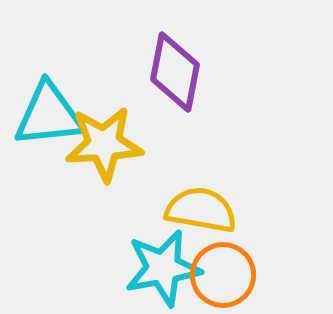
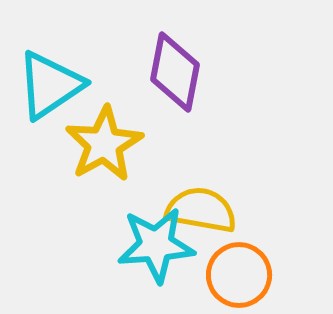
cyan triangle: moved 1 px right, 30 px up; rotated 28 degrees counterclockwise
yellow star: rotated 26 degrees counterclockwise
cyan star: moved 7 px left, 23 px up; rotated 6 degrees clockwise
orange circle: moved 16 px right
